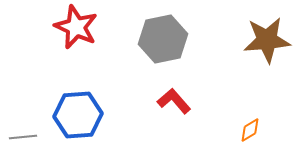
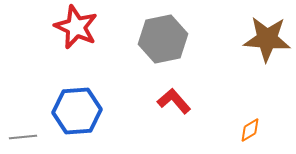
brown star: moved 1 px up; rotated 9 degrees clockwise
blue hexagon: moved 1 px left, 4 px up
